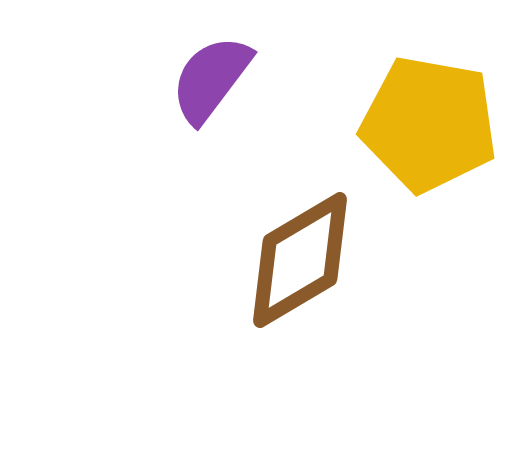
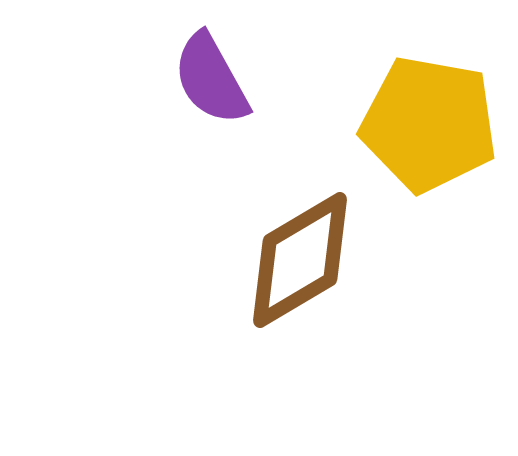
purple semicircle: rotated 66 degrees counterclockwise
